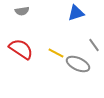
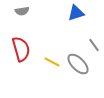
red semicircle: rotated 40 degrees clockwise
yellow line: moved 4 px left, 9 px down
gray ellipse: rotated 20 degrees clockwise
